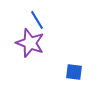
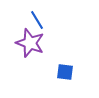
blue square: moved 9 px left
